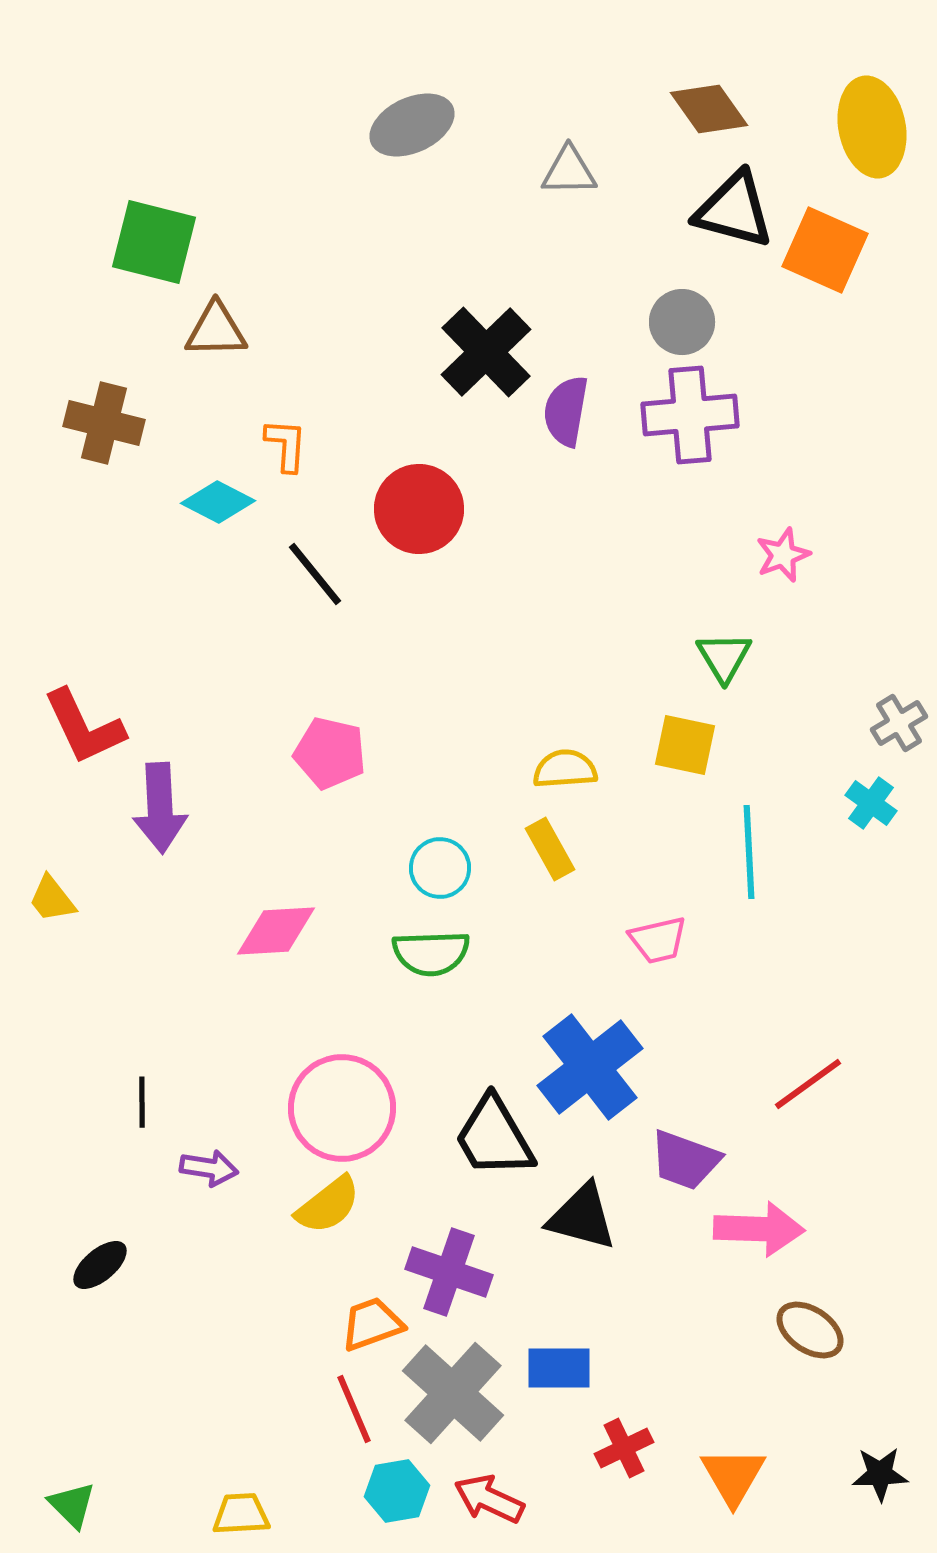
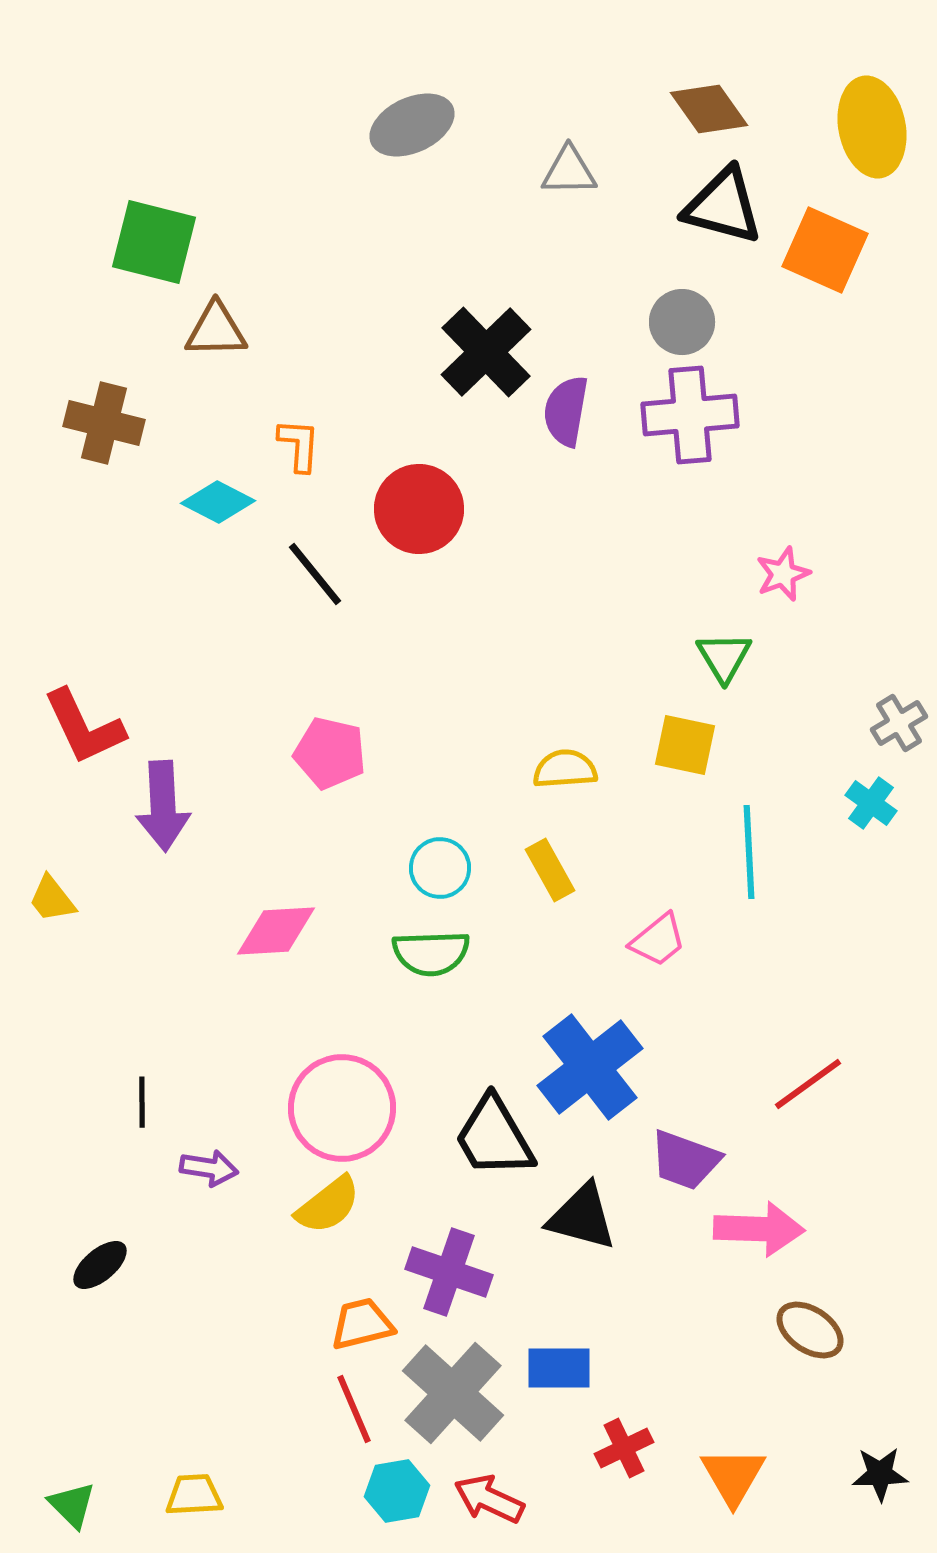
black triangle at (734, 210): moved 11 px left, 4 px up
orange L-shape at (286, 445): moved 13 px right
pink star at (783, 555): moved 19 px down
purple arrow at (160, 808): moved 3 px right, 2 px up
yellow rectangle at (550, 849): moved 21 px down
pink trapezoid at (658, 940): rotated 26 degrees counterclockwise
orange trapezoid at (372, 1324): moved 10 px left; rotated 6 degrees clockwise
yellow trapezoid at (241, 1514): moved 47 px left, 19 px up
